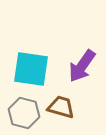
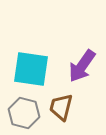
brown trapezoid: rotated 92 degrees counterclockwise
